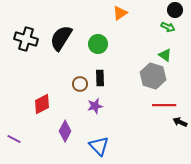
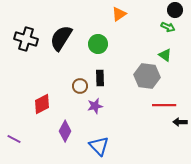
orange triangle: moved 1 px left, 1 px down
gray hexagon: moved 6 px left; rotated 10 degrees counterclockwise
brown circle: moved 2 px down
black arrow: rotated 24 degrees counterclockwise
